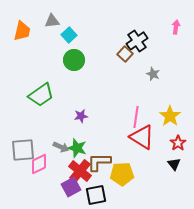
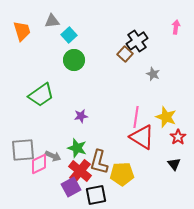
orange trapezoid: rotated 30 degrees counterclockwise
yellow star: moved 4 px left, 1 px down; rotated 15 degrees counterclockwise
red star: moved 6 px up
gray arrow: moved 8 px left, 9 px down
brown L-shape: rotated 75 degrees counterclockwise
